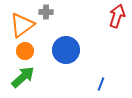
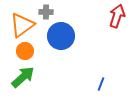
blue circle: moved 5 px left, 14 px up
